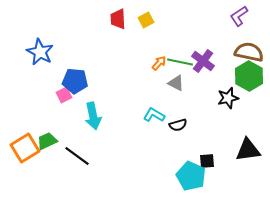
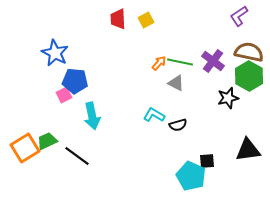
blue star: moved 15 px right, 1 px down
purple cross: moved 10 px right
cyan arrow: moved 1 px left
